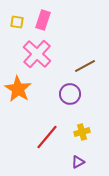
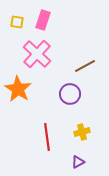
red line: rotated 48 degrees counterclockwise
